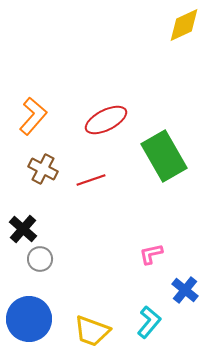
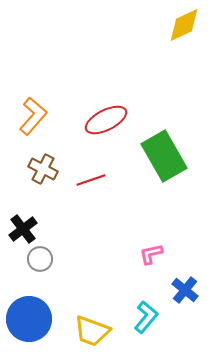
black cross: rotated 12 degrees clockwise
cyan L-shape: moved 3 px left, 5 px up
